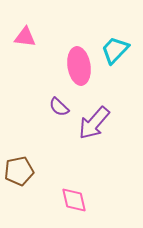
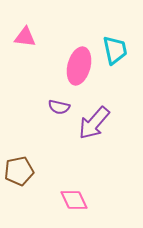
cyan trapezoid: rotated 124 degrees clockwise
pink ellipse: rotated 24 degrees clockwise
purple semicircle: rotated 30 degrees counterclockwise
pink diamond: rotated 12 degrees counterclockwise
